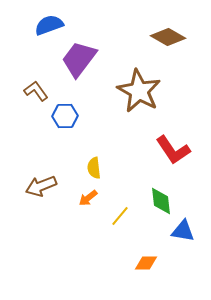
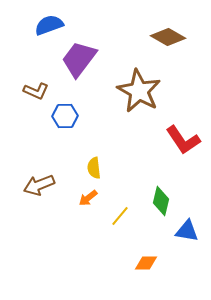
brown L-shape: rotated 150 degrees clockwise
red L-shape: moved 10 px right, 10 px up
brown arrow: moved 2 px left, 1 px up
green diamond: rotated 20 degrees clockwise
blue triangle: moved 4 px right
